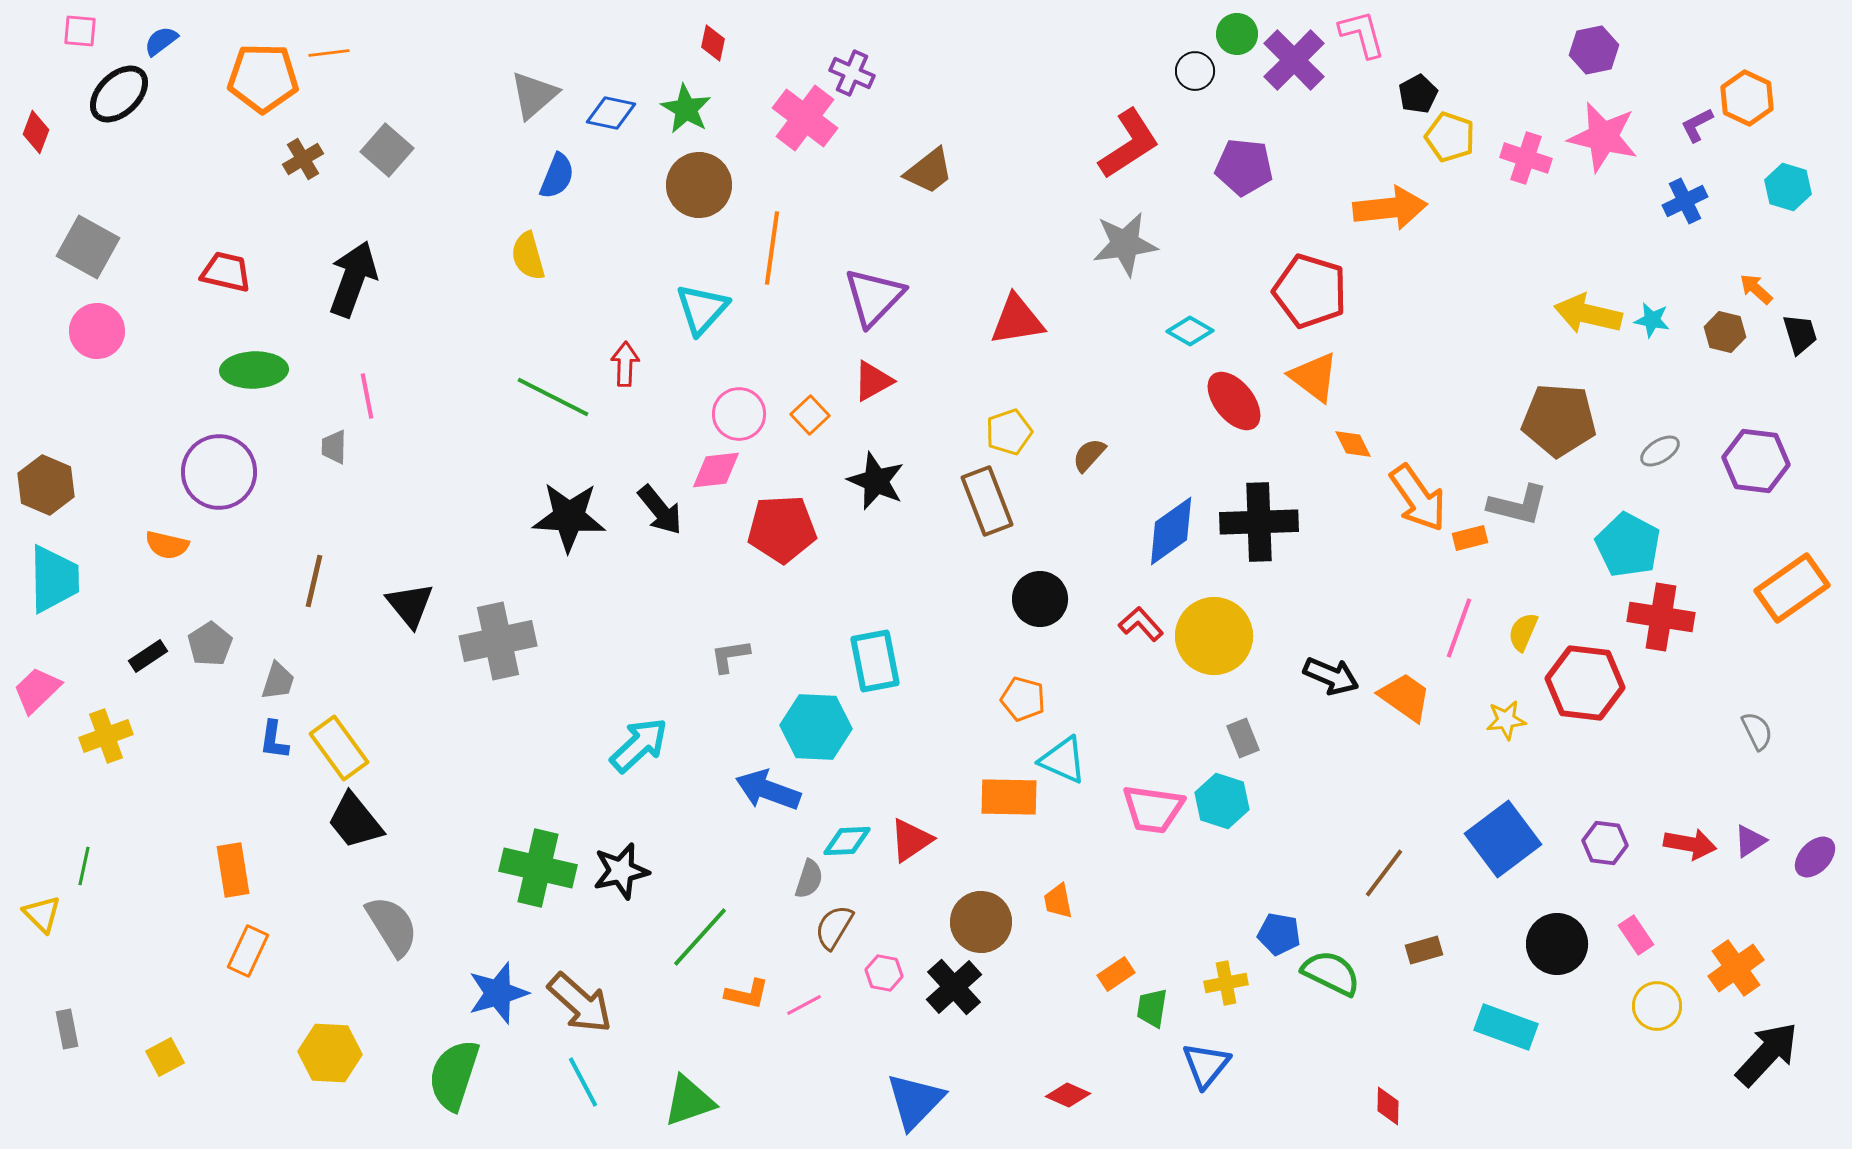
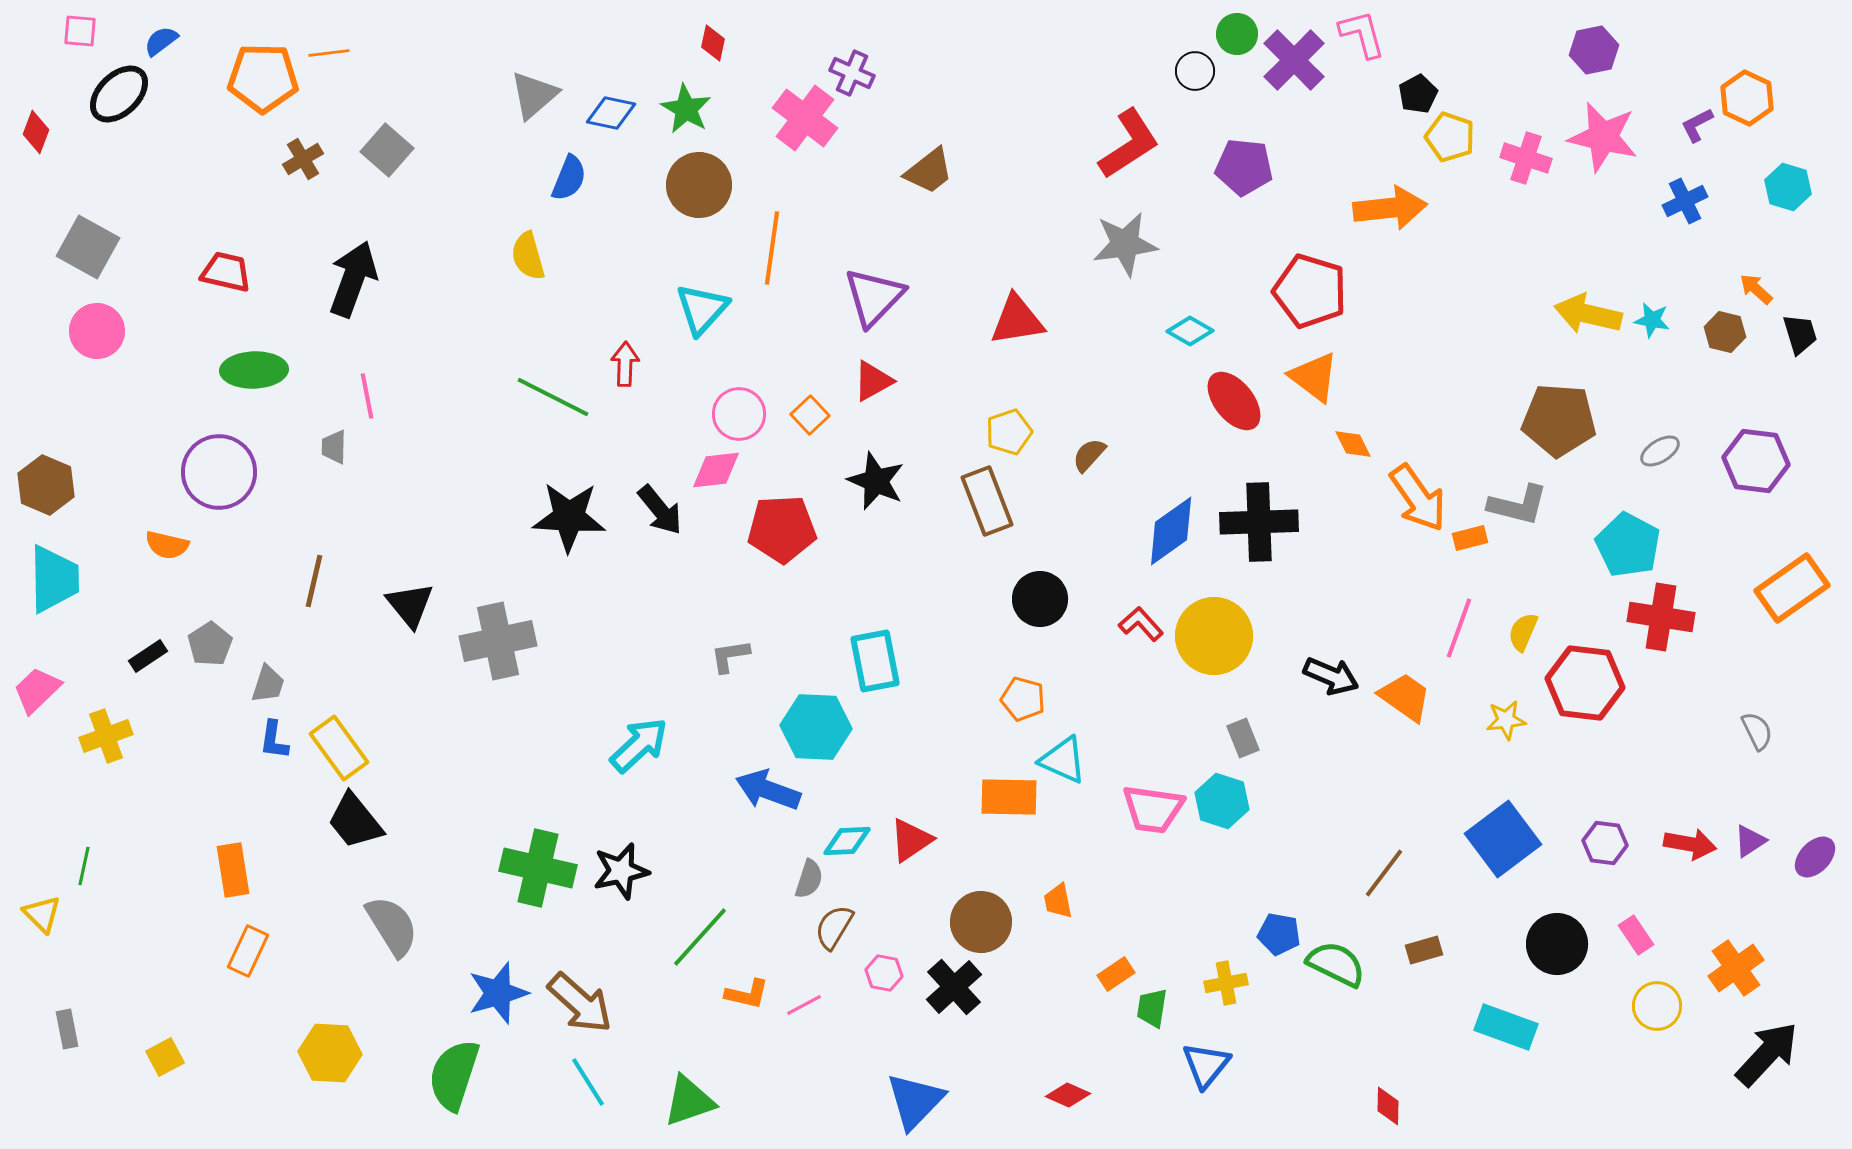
blue semicircle at (557, 176): moved 12 px right, 2 px down
gray trapezoid at (278, 681): moved 10 px left, 3 px down
green semicircle at (1331, 973): moved 5 px right, 9 px up
cyan line at (583, 1082): moved 5 px right; rotated 4 degrees counterclockwise
